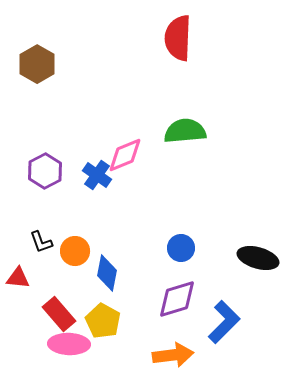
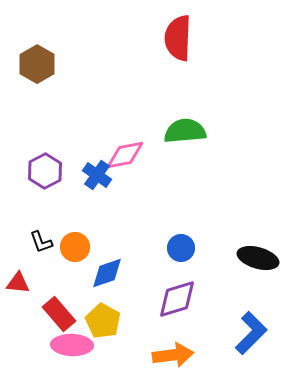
pink diamond: rotated 12 degrees clockwise
orange circle: moved 4 px up
blue diamond: rotated 60 degrees clockwise
red triangle: moved 5 px down
blue L-shape: moved 27 px right, 11 px down
pink ellipse: moved 3 px right, 1 px down
